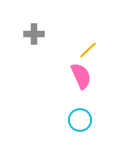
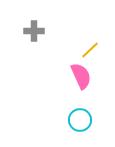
gray cross: moved 3 px up
yellow line: moved 2 px right
